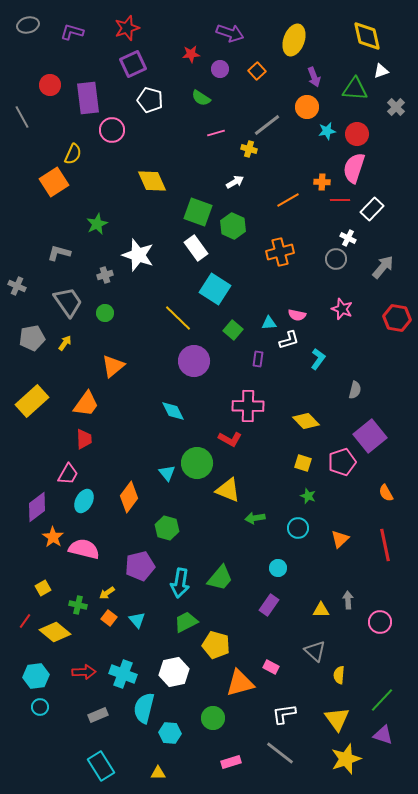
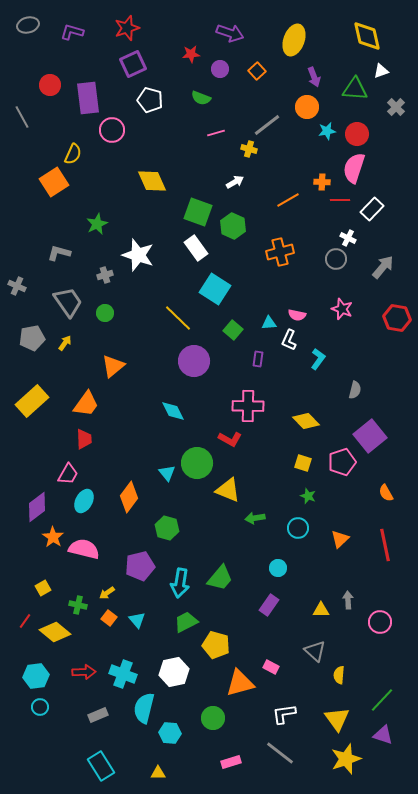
green semicircle at (201, 98): rotated 12 degrees counterclockwise
white L-shape at (289, 340): rotated 130 degrees clockwise
